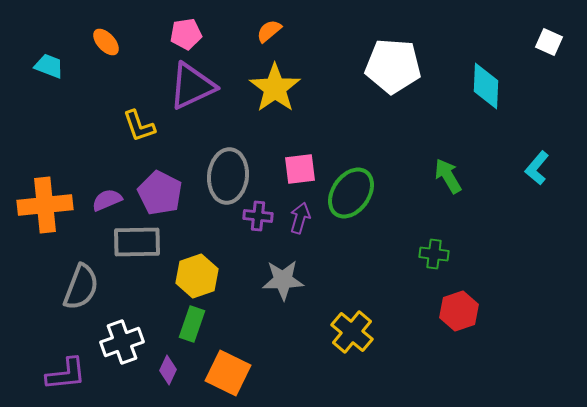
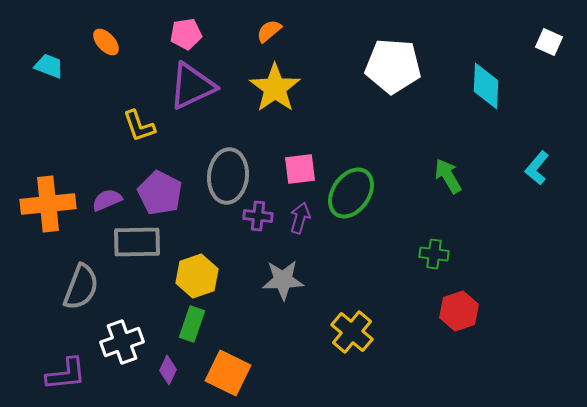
orange cross: moved 3 px right, 1 px up
